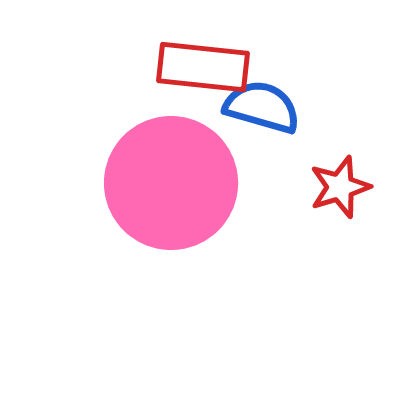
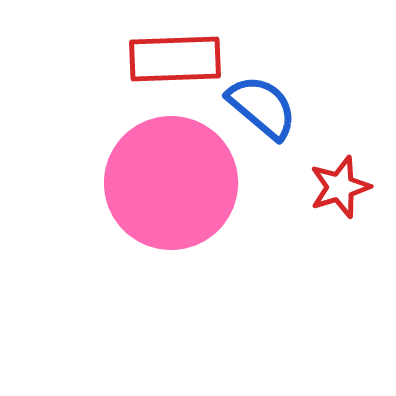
red rectangle: moved 28 px left, 8 px up; rotated 8 degrees counterclockwise
blue semicircle: rotated 24 degrees clockwise
